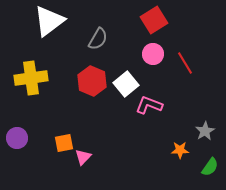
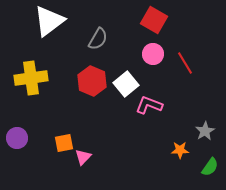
red square: rotated 28 degrees counterclockwise
